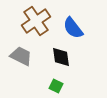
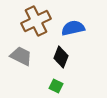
brown cross: rotated 8 degrees clockwise
blue semicircle: rotated 115 degrees clockwise
black diamond: rotated 30 degrees clockwise
